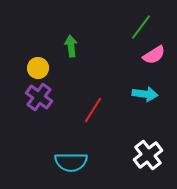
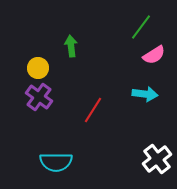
white cross: moved 9 px right, 4 px down
cyan semicircle: moved 15 px left
